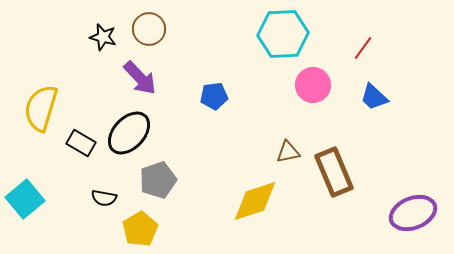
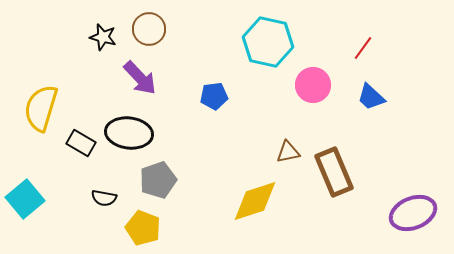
cyan hexagon: moved 15 px left, 8 px down; rotated 15 degrees clockwise
blue trapezoid: moved 3 px left
black ellipse: rotated 54 degrees clockwise
yellow pentagon: moved 3 px right, 1 px up; rotated 20 degrees counterclockwise
